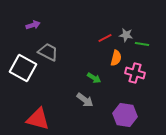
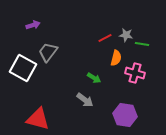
gray trapezoid: rotated 80 degrees counterclockwise
